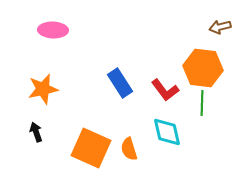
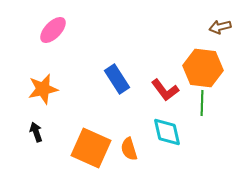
pink ellipse: rotated 48 degrees counterclockwise
blue rectangle: moved 3 px left, 4 px up
